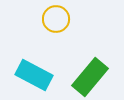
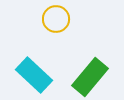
cyan rectangle: rotated 15 degrees clockwise
